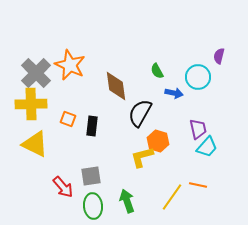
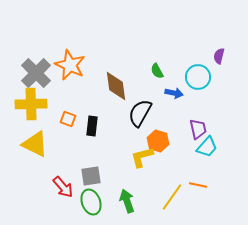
green ellipse: moved 2 px left, 4 px up; rotated 15 degrees counterclockwise
